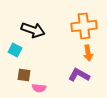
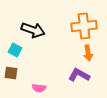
brown square: moved 13 px left, 2 px up
